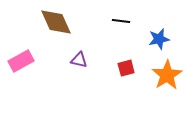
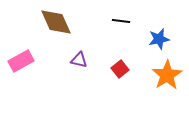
red square: moved 6 px left, 1 px down; rotated 24 degrees counterclockwise
